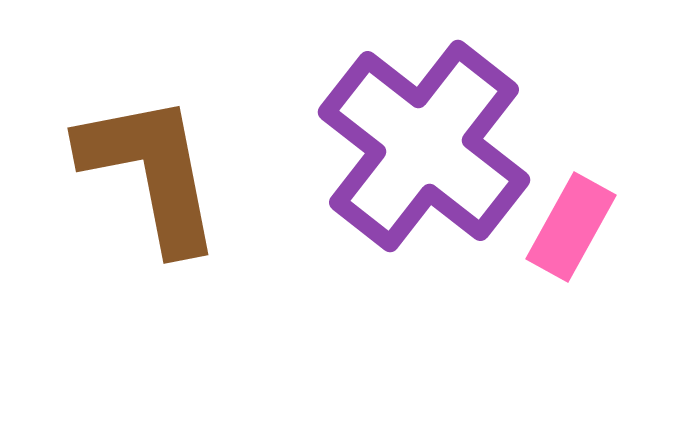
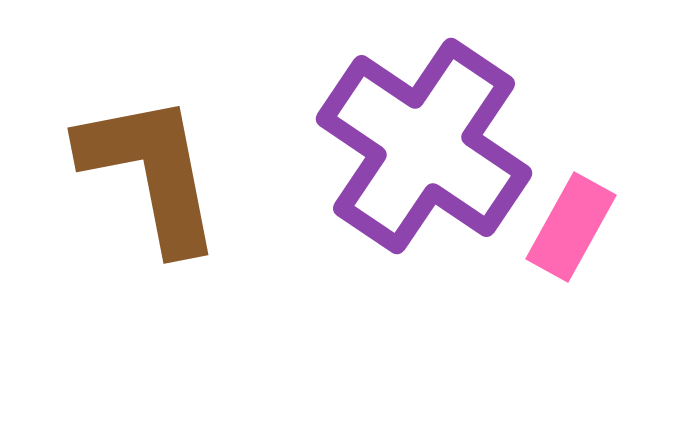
purple cross: rotated 4 degrees counterclockwise
